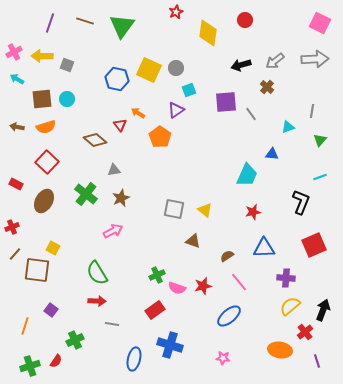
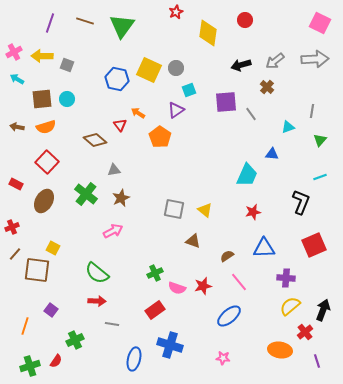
green semicircle at (97, 273): rotated 20 degrees counterclockwise
green cross at (157, 275): moved 2 px left, 2 px up
